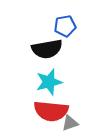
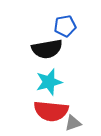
gray triangle: moved 3 px right
